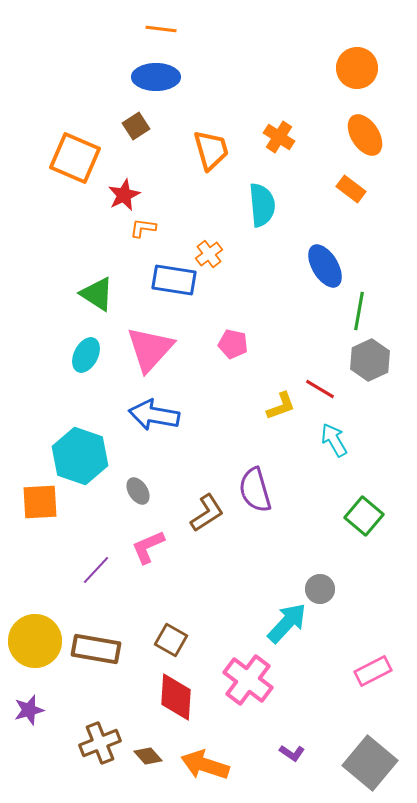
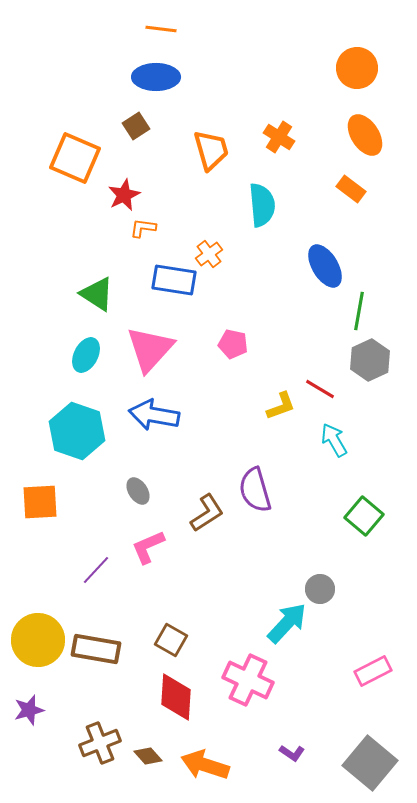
cyan hexagon at (80, 456): moved 3 px left, 25 px up
yellow circle at (35, 641): moved 3 px right, 1 px up
pink cross at (248, 680): rotated 12 degrees counterclockwise
